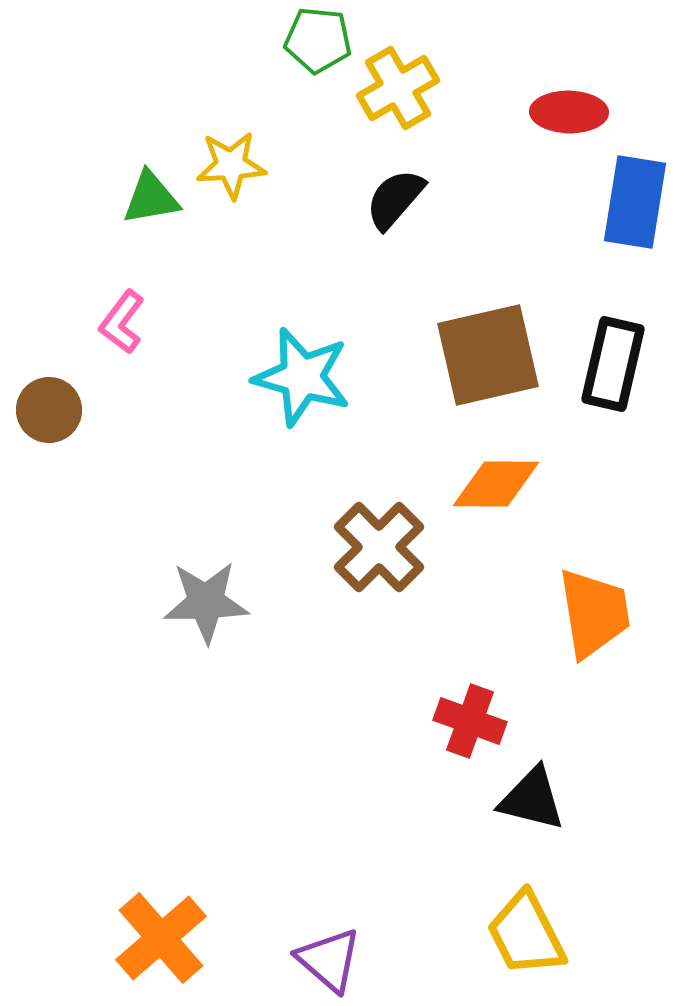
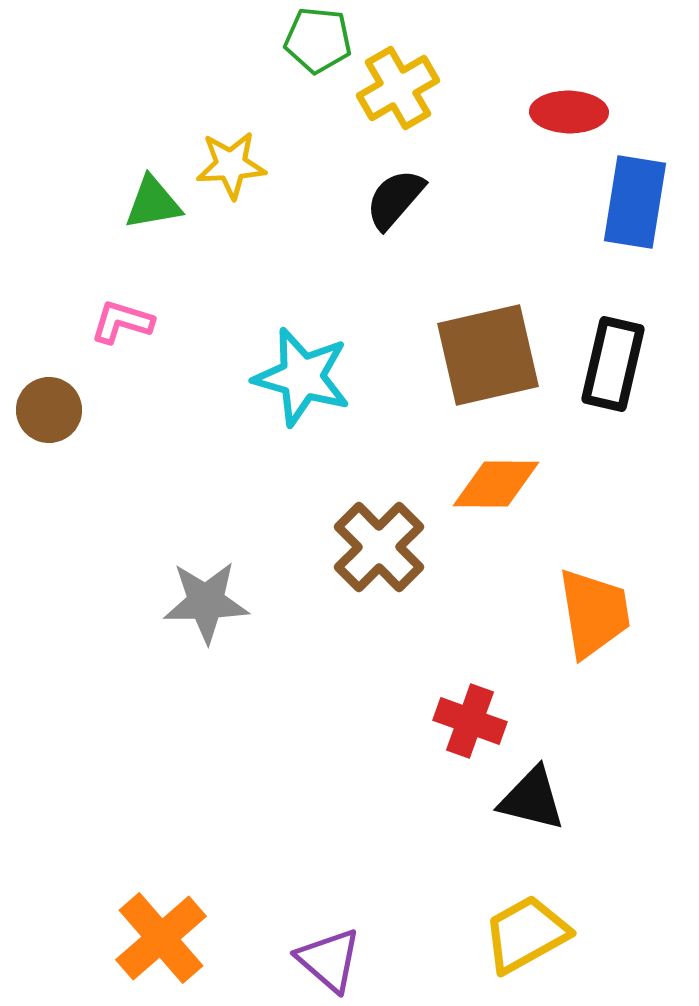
green triangle: moved 2 px right, 5 px down
pink L-shape: rotated 70 degrees clockwise
yellow trapezoid: rotated 88 degrees clockwise
